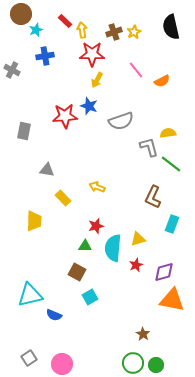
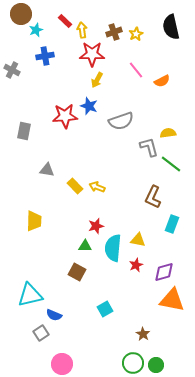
yellow star at (134, 32): moved 2 px right, 2 px down
yellow rectangle at (63, 198): moved 12 px right, 12 px up
yellow triangle at (138, 239): moved 1 px down; rotated 28 degrees clockwise
cyan square at (90, 297): moved 15 px right, 12 px down
gray square at (29, 358): moved 12 px right, 25 px up
